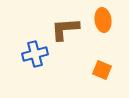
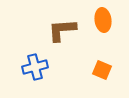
brown L-shape: moved 3 px left, 1 px down
blue cross: moved 13 px down
